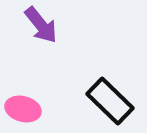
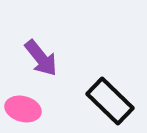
purple arrow: moved 33 px down
